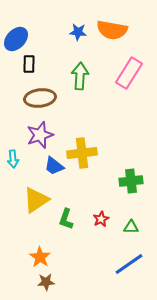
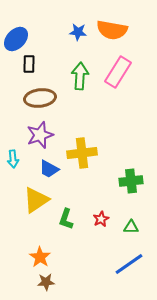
pink rectangle: moved 11 px left, 1 px up
blue trapezoid: moved 5 px left, 3 px down; rotated 10 degrees counterclockwise
